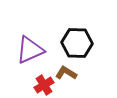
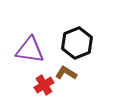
black hexagon: rotated 24 degrees counterclockwise
purple triangle: rotated 32 degrees clockwise
